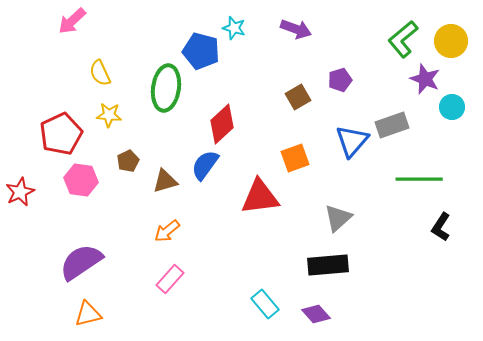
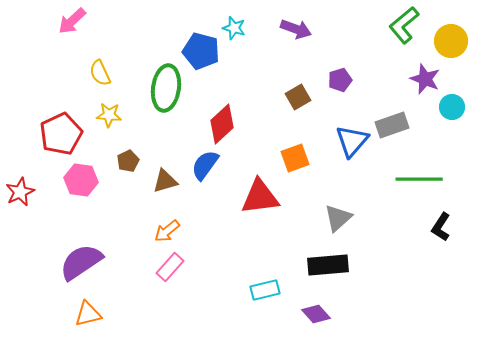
green L-shape: moved 1 px right, 14 px up
pink rectangle: moved 12 px up
cyan rectangle: moved 14 px up; rotated 64 degrees counterclockwise
